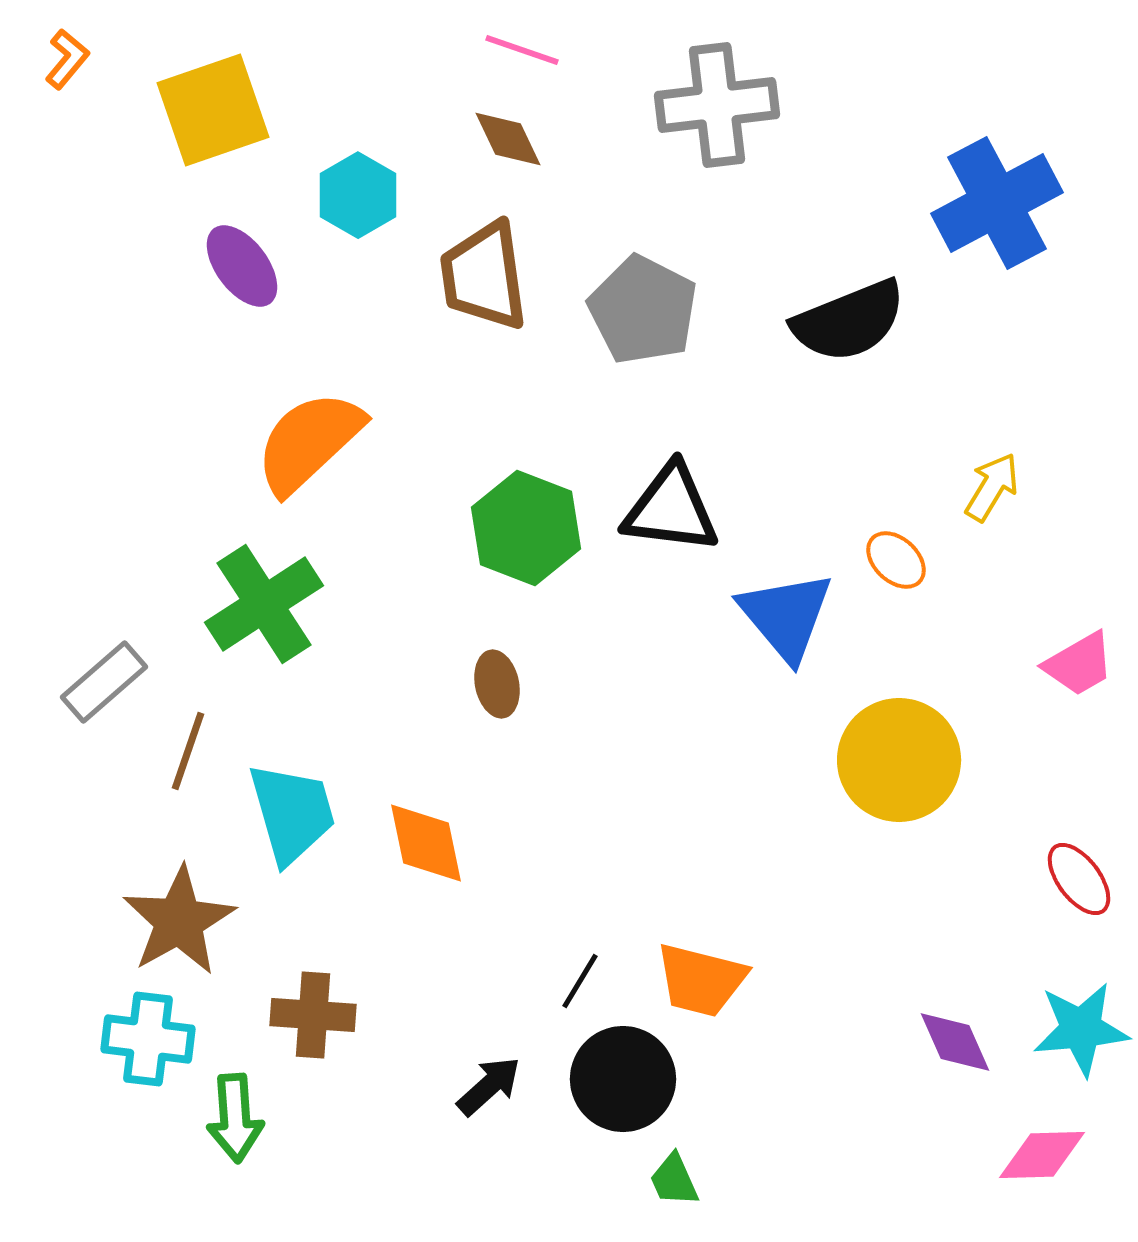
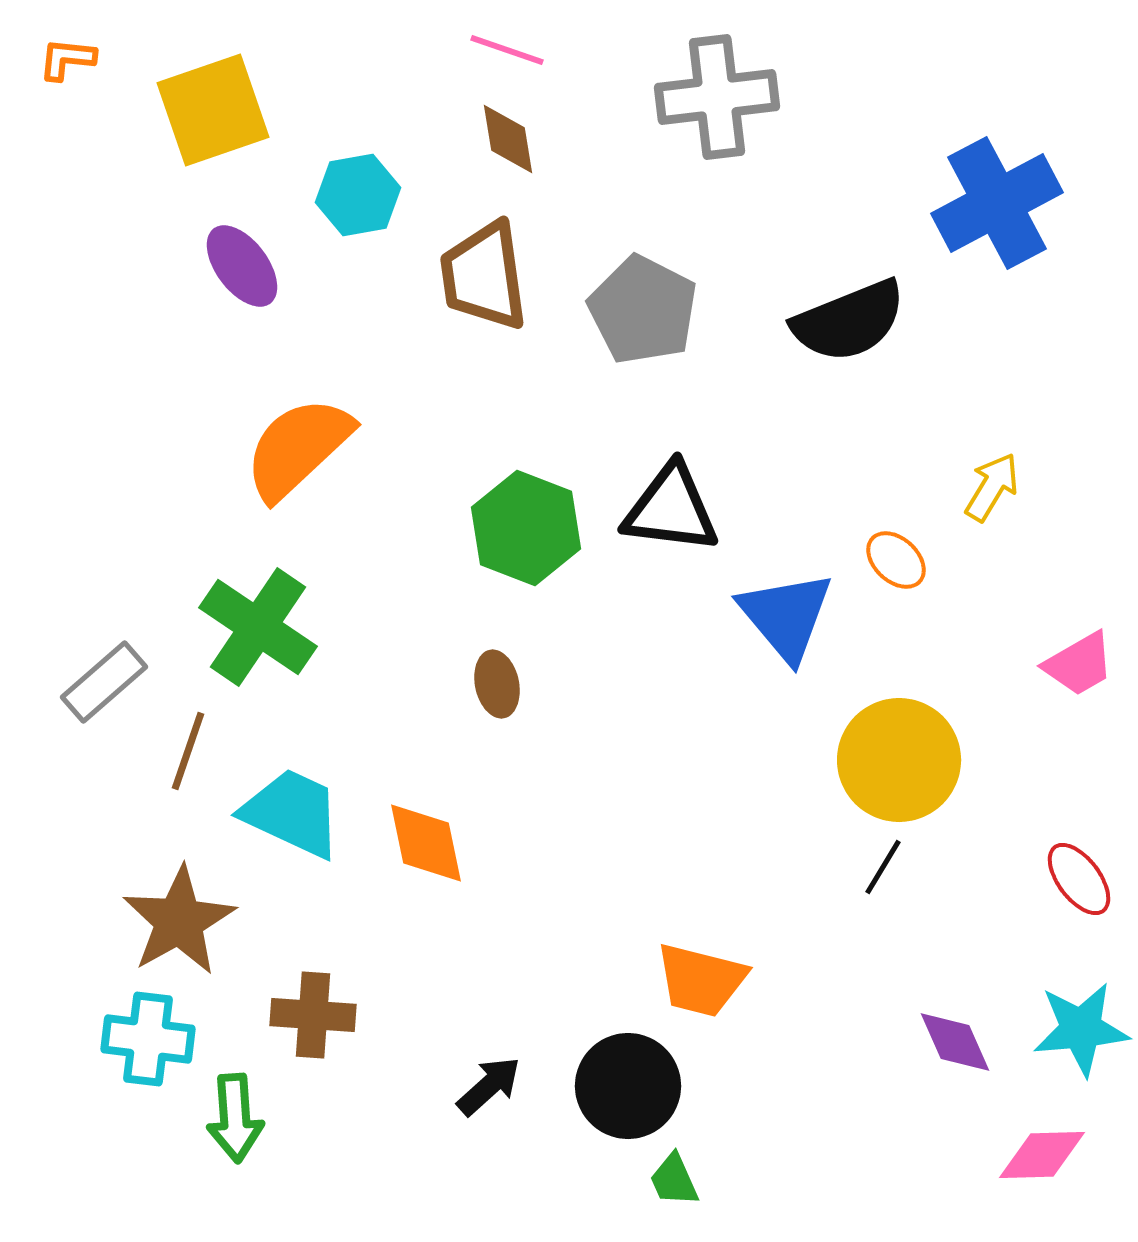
pink line: moved 15 px left
orange L-shape: rotated 124 degrees counterclockwise
gray cross: moved 8 px up
brown diamond: rotated 16 degrees clockwise
cyan hexagon: rotated 20 degrees clockwise
orange semicircle: moved 11 px left, 6 px down
green cross: moved 6 px left, 23 px down; rotated 23 degrees counterclockwise
cyan trapezoid: rotated 49 degrees counterclockwise
black line: moved 303 px right, 114 px up
black circle: moved 5 px right, 7 px down
